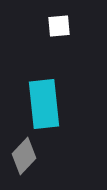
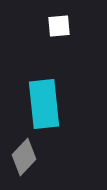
gray diamond: moved 1 px down
